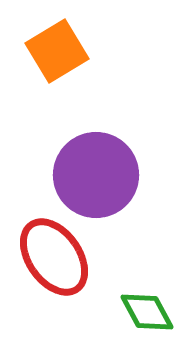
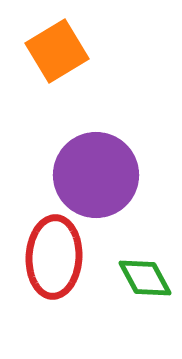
red ellipse: rotated 38 degrees clockwise
green diamond: moved 2 px left, 34 px up
